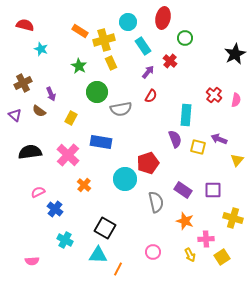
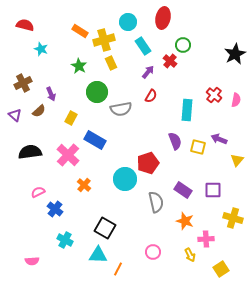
green circle at (185, 38): moved 2 px left, 7 px down
brown semicircle at (39, 111): rotated 80 degrees counterclockwise
cyan rectangle at (186, 115): moved 1 px right, 5 px up
purple semicircle at (175, 139): moved 2 px down
blue rectangle at (101, 142): moved 6 px left, 2 px up; rotated 20 degrees clockwise
yellow square at (222, 257): moved 1 px left, 12 px down
